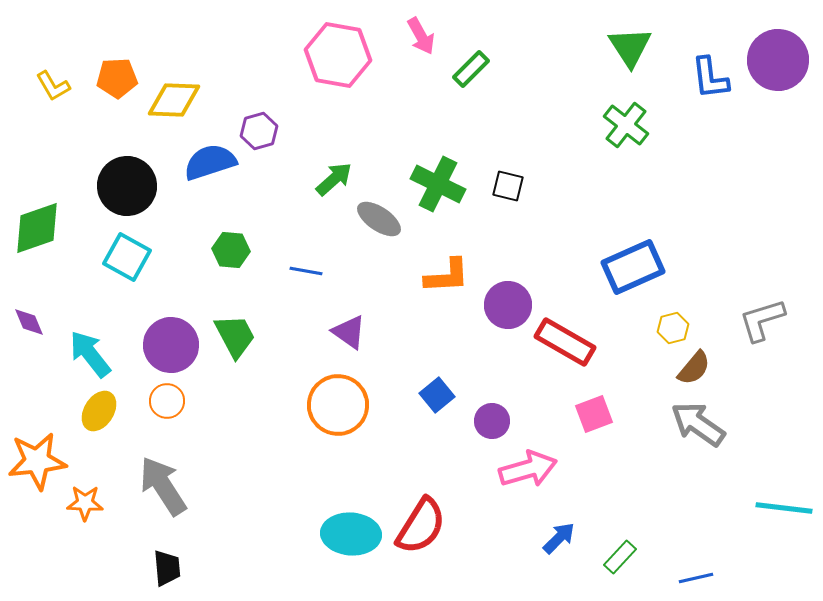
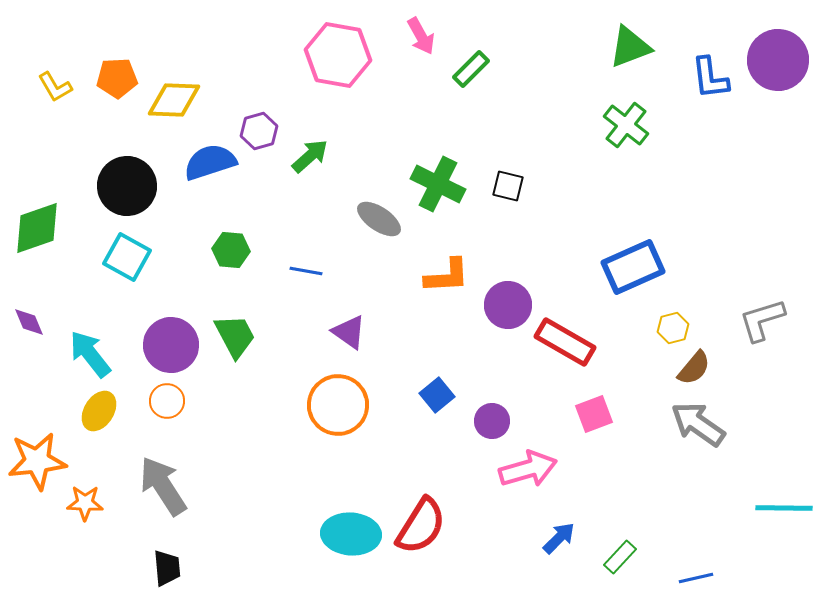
green triangle at (630, 47): rotated 42 degrees clockwise
yellow L-shape at (53, 86): moved 2 px right, 1 px down
green arrow at (334, 179): moved 24 px left, 23 px up
cyan line at (784, 508): rotated 6 degrees counterclockwise
